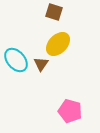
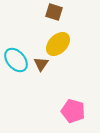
pink pentagon: moved 3 px right
